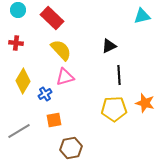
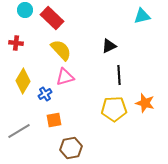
cyan circle: moved 7 px right
